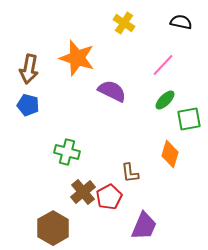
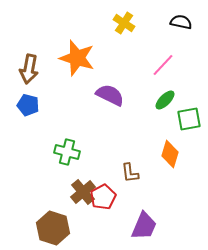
purple semicircle: moved 2 px left, 4 px down
red pentagon: moved 6 px left
brown hexagon: rotated 12 degrees counterclockwise
